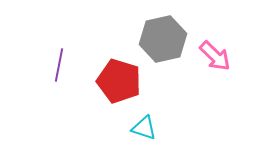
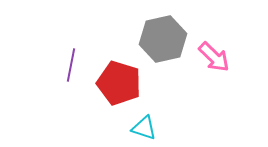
pink arrow: moved 1 px left, 1 px down
purple line: moved 12 px right
red pentagon: moved 2 px down
